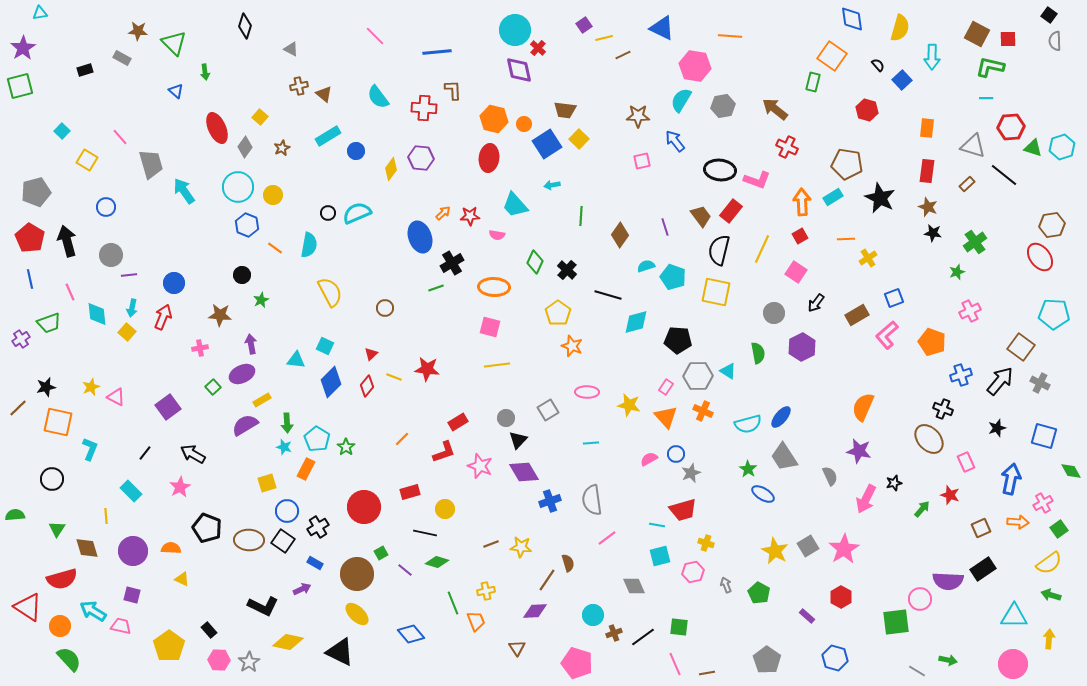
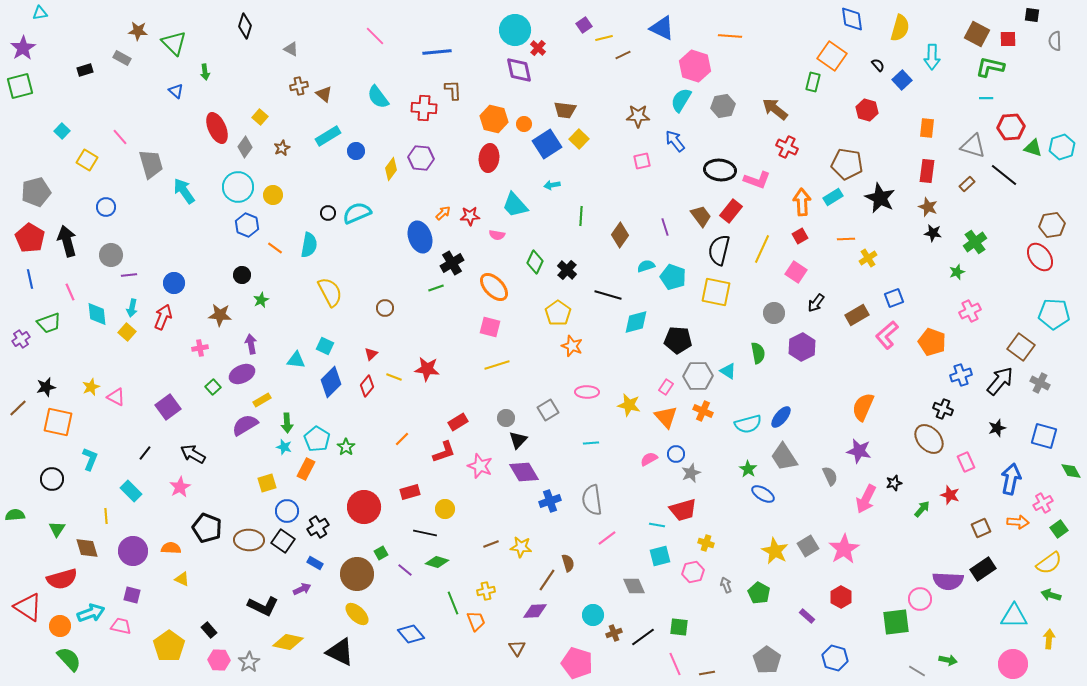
black square at (1049, 15): moved 17 px left; rotated 28 degrees counterclockwise
pink hexagon at (695, 66): rotated 8 degrees clockwise
orange ellipse at (494, 287): rotated 44 degrees clockwise
yellow line at (497, 365): rotated 10 degrees counterclockwise
cyan L-shape at (90, 449): moved 10 px down
cyan arrow at (93, 611): moved 2 px left, 2 px down; rotated 128 degrees clockwise
